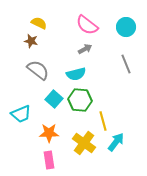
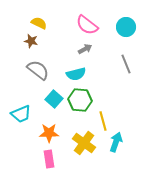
cyan arrow: rotated 18 degrees counterclockwise
pink rectangle: moved 1 px up
